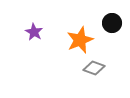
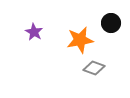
black circle: moved 1 px left
orange star: rotated 12 degrees clockwise
